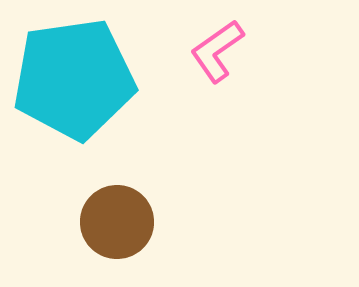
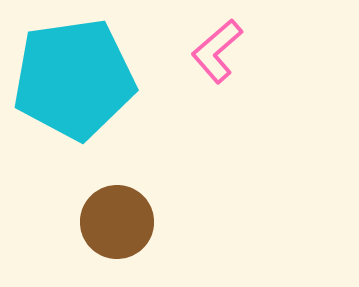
pink L-shape: rotated 6 degrees counterclockwise
